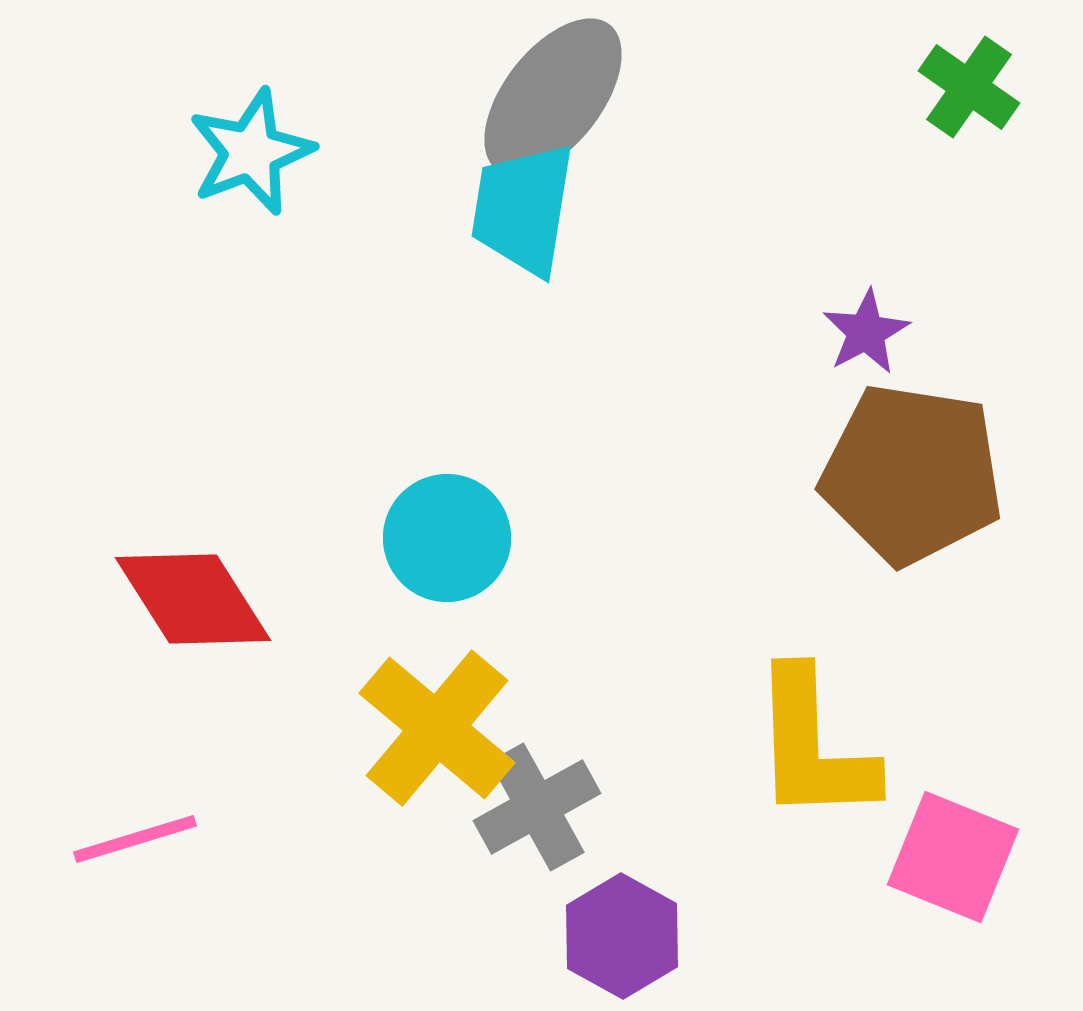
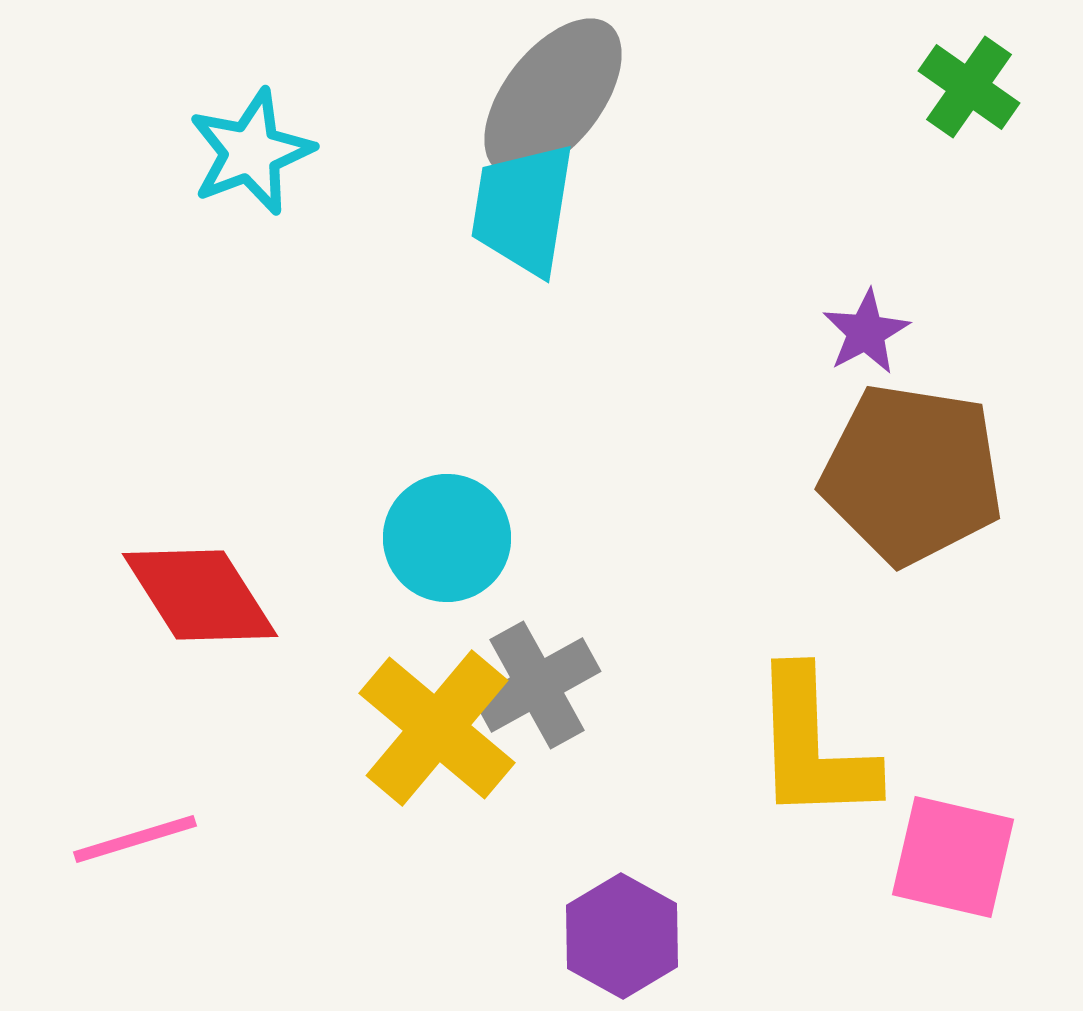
red diamond: moved 7 px right, 4 px up
gray cross: moved 122 px up
pink square: rotated 9 degrees counterclockwise
